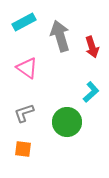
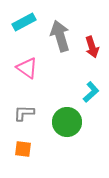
gray L-shape: rotated 20 degrees clockwise
